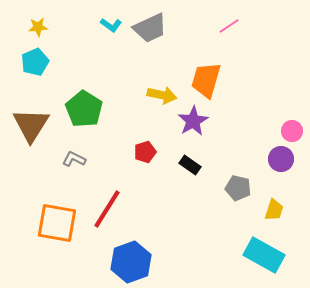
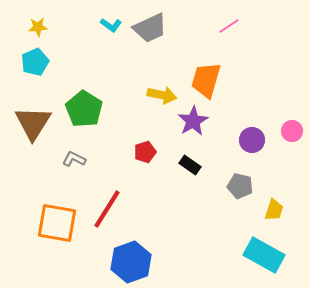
brown triangle: moved 2 px right, 2 px up
purple circle: moved 29 px left, 19 px up
gray pentagon: moved 2 px right, 2 px up
